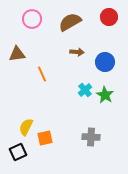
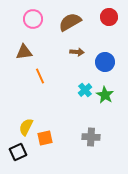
pink circle: moved 1 px right
brown triangle: moved 7 px right, 2 px up
orange line: moved 2 px left, 2 px down
